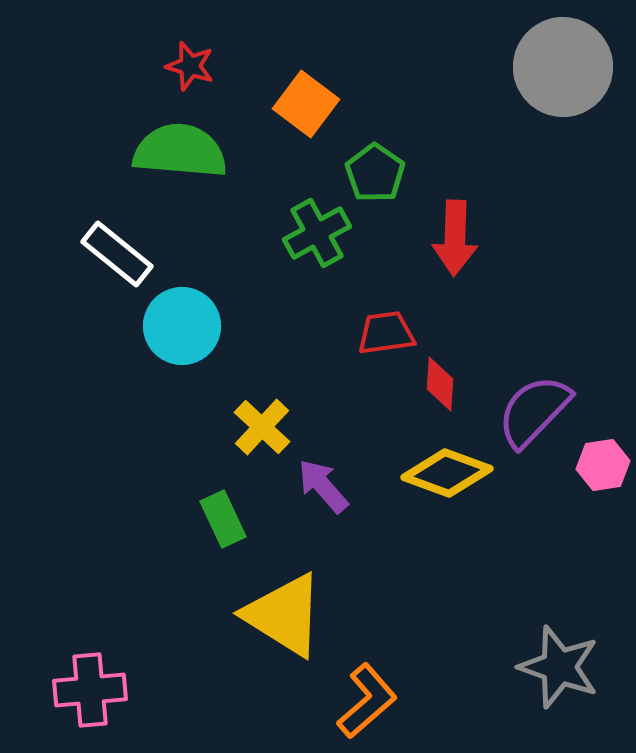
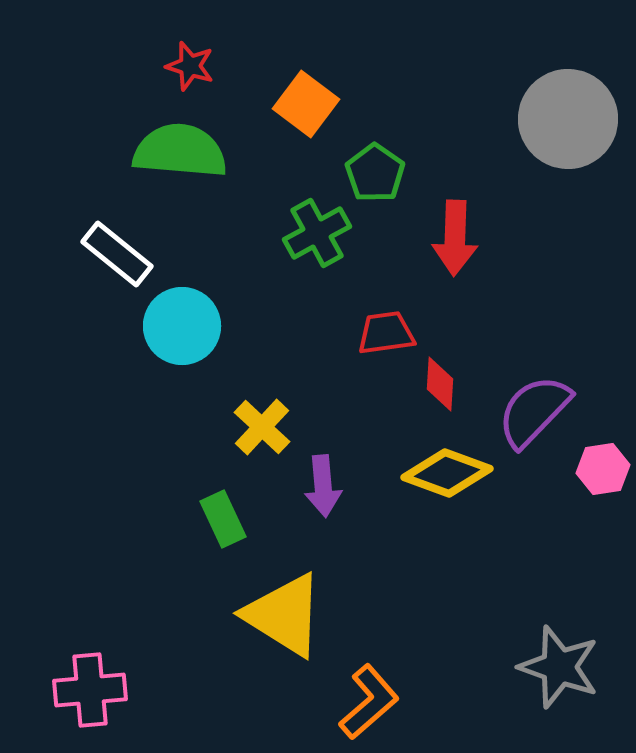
gray circle: moved 5 px right, 52 px down
pink hexagon: moved 4 px down
purple arrow: rotated 144 degrees counterclockwise
orange L-shape: moved 2 px right, 1 px down
